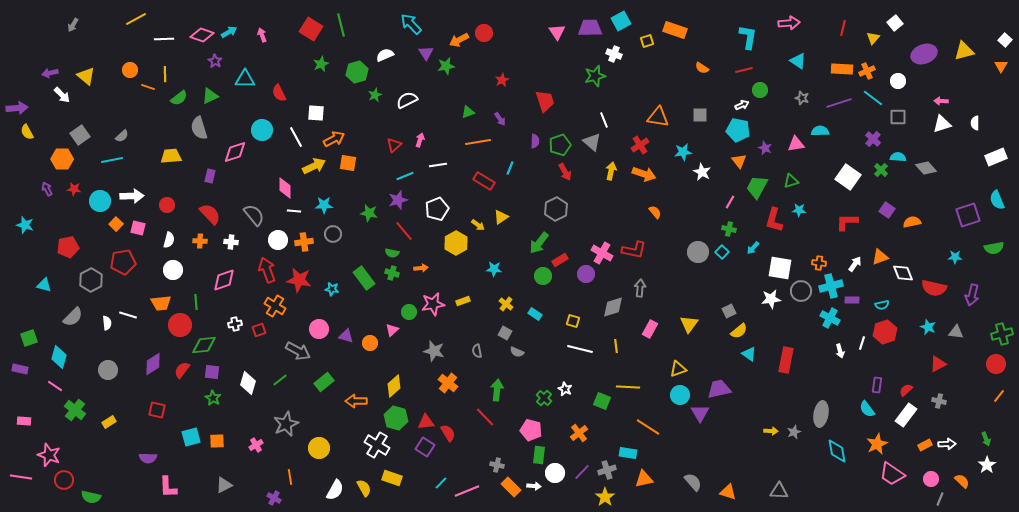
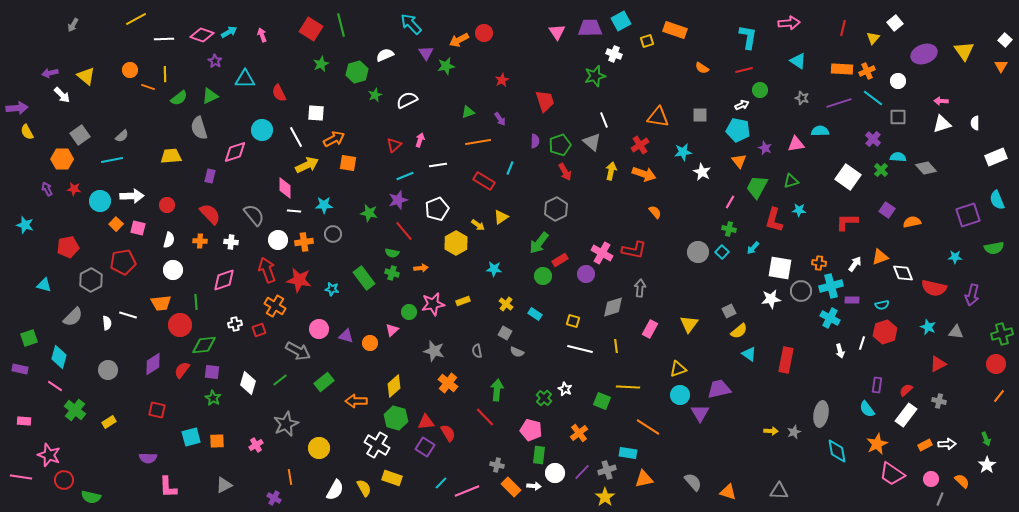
yellow triangle at (964, 51): rotated 50 degrees counterclockwise
yellow arrow at (314, 166): moved 7 px left, 1 px up
